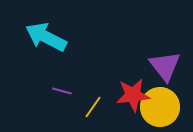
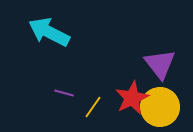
cyan arrow: moved 3 px right, 5 px up
purple triangle: moved 5 px left, 2 px up
purple line: moved 2 px right, 2 px down
red star: moved 1 px left, 3 px down; rotated 20 degrees counterclockwise
